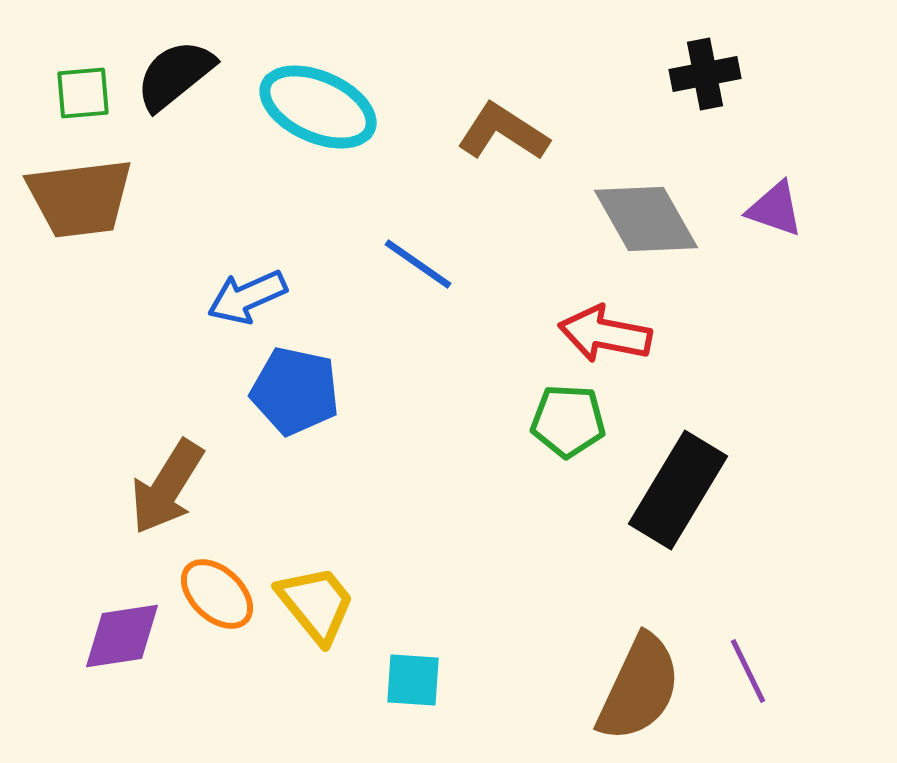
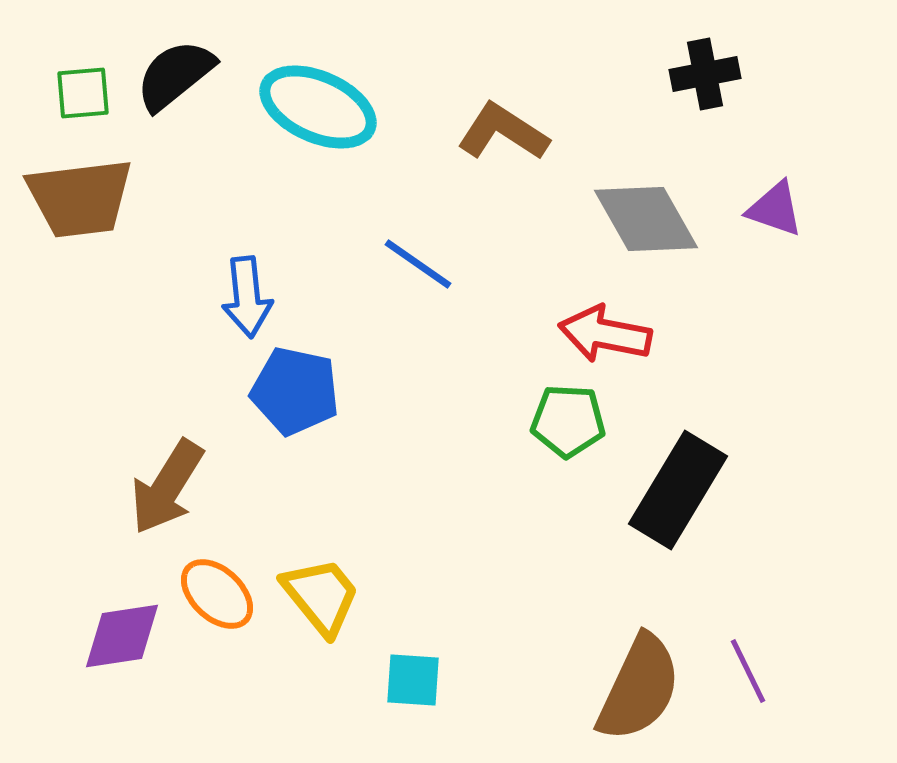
blue arrow: rotated 72 degrees counterclockwise
yellow trapezoid: moved 5 px right, 8 px up
